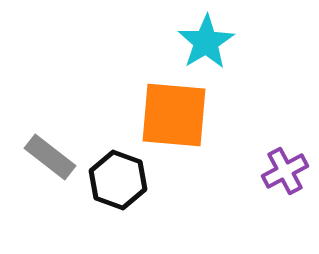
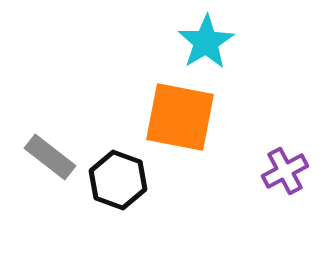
orange square: moved 6 px right, 2 px down; rotated 6 degrees clockwise
